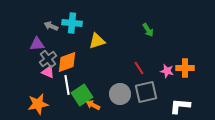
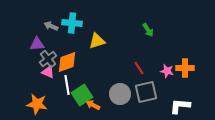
orange star: moved 1 px left; rotated 20 degrees clockwise
